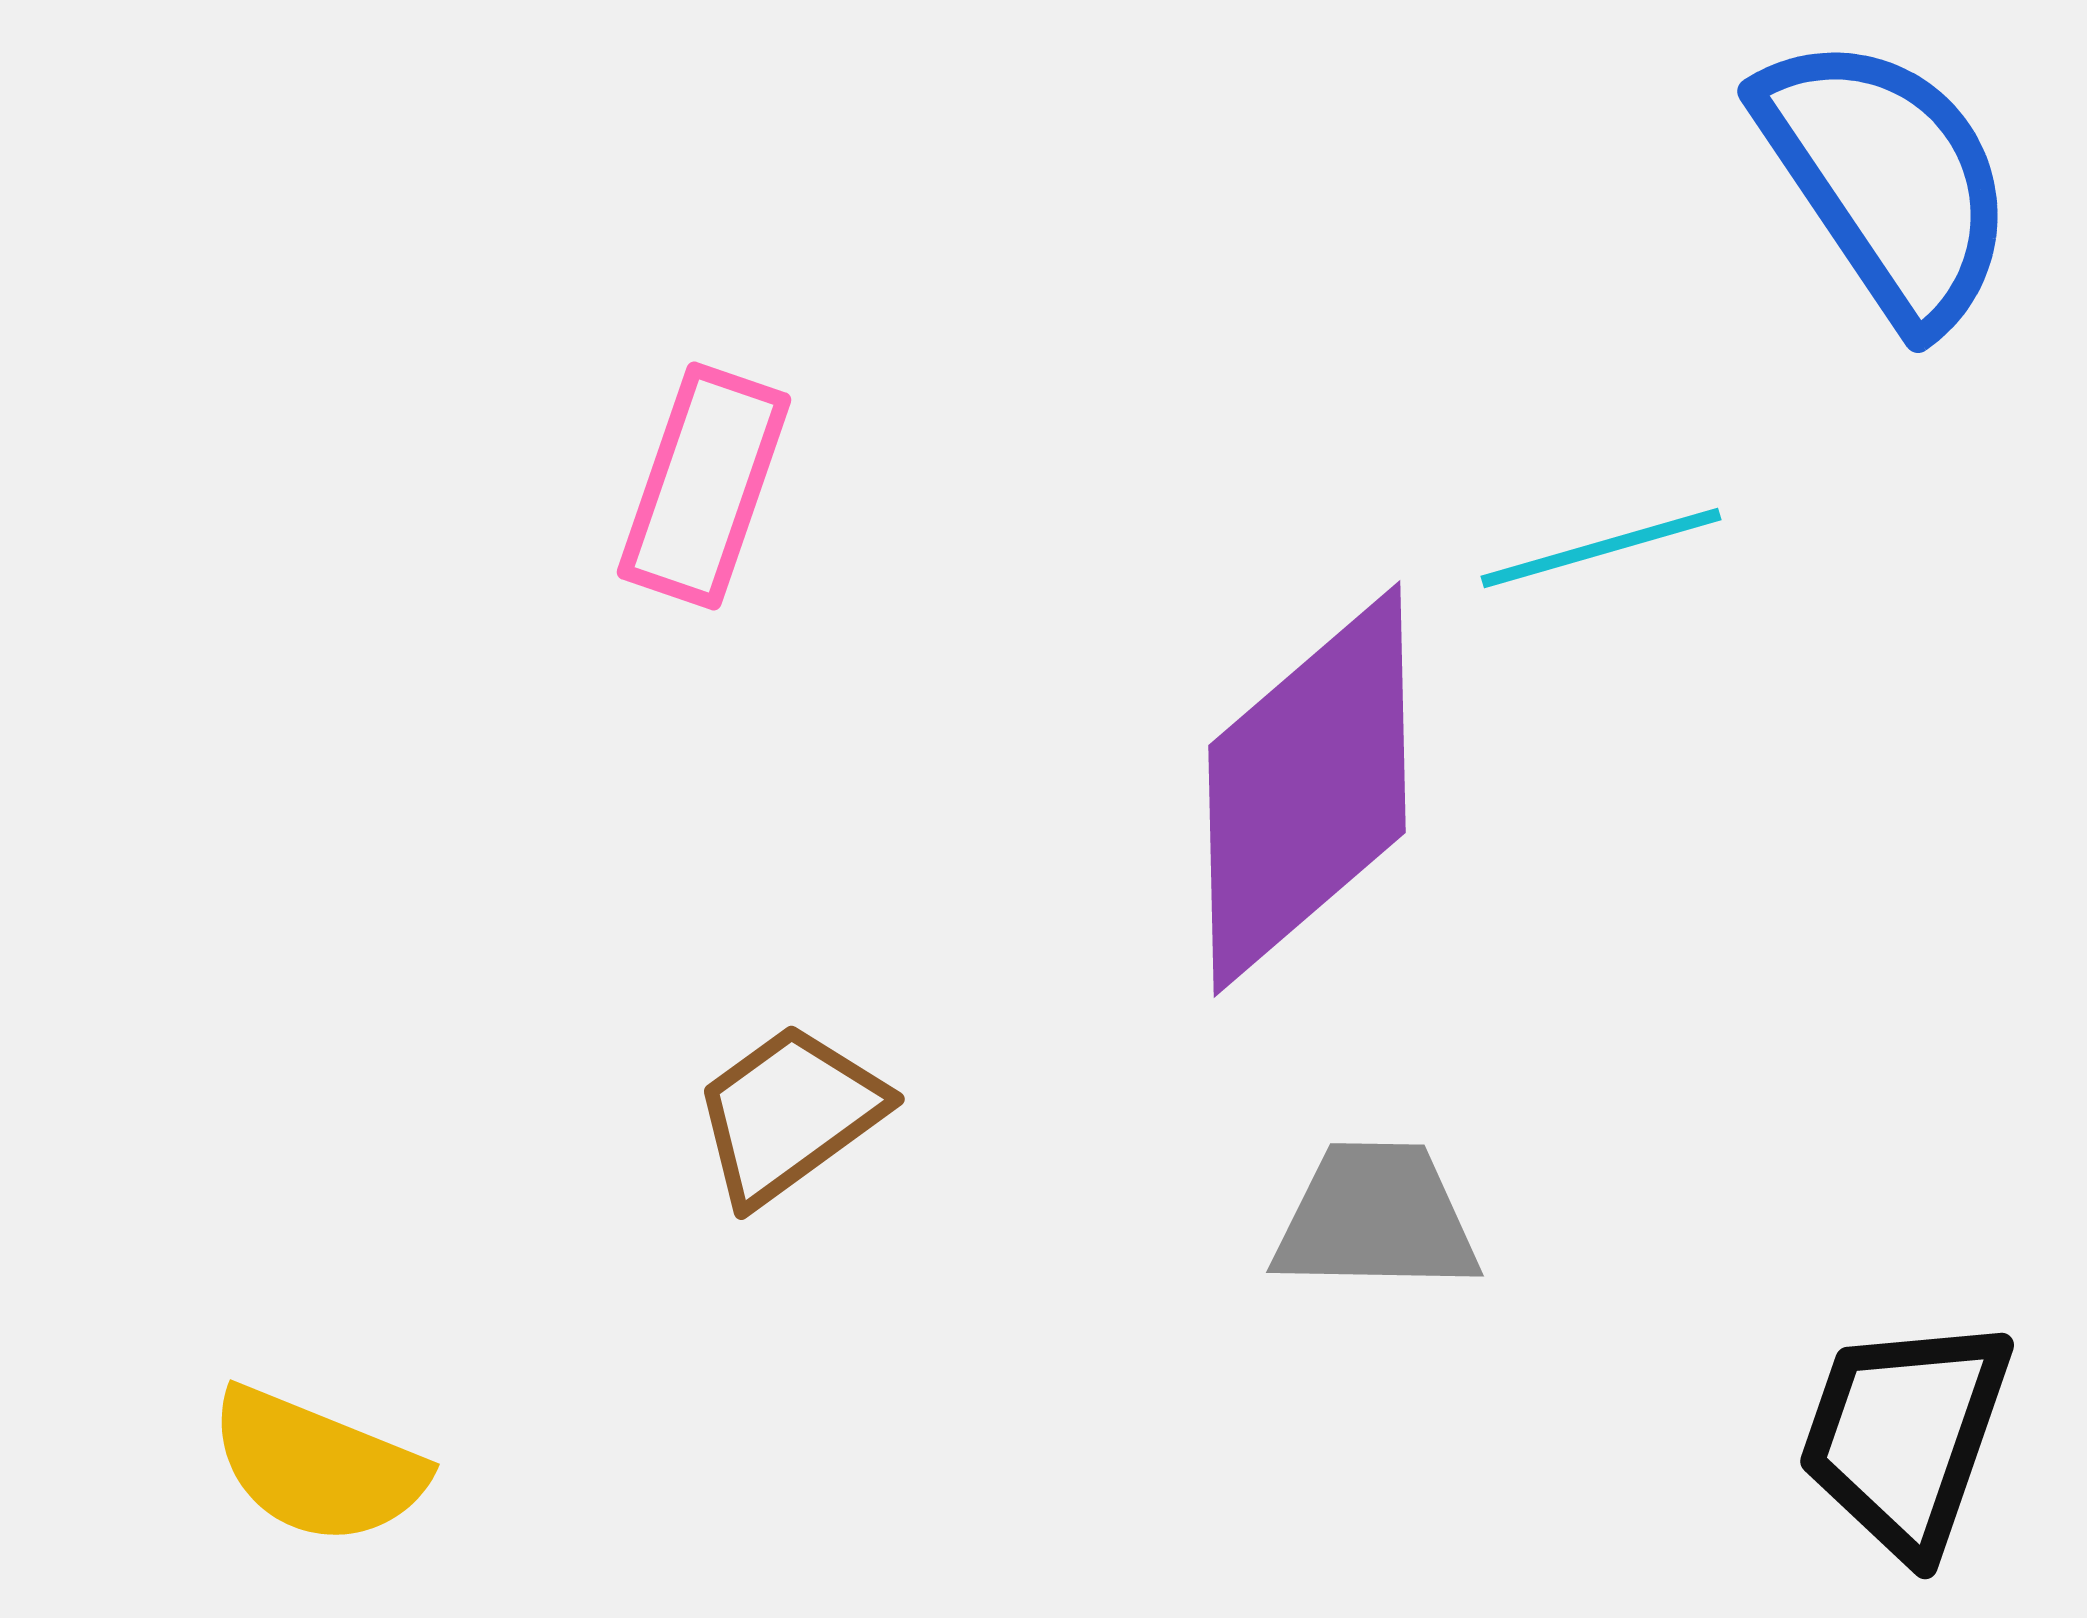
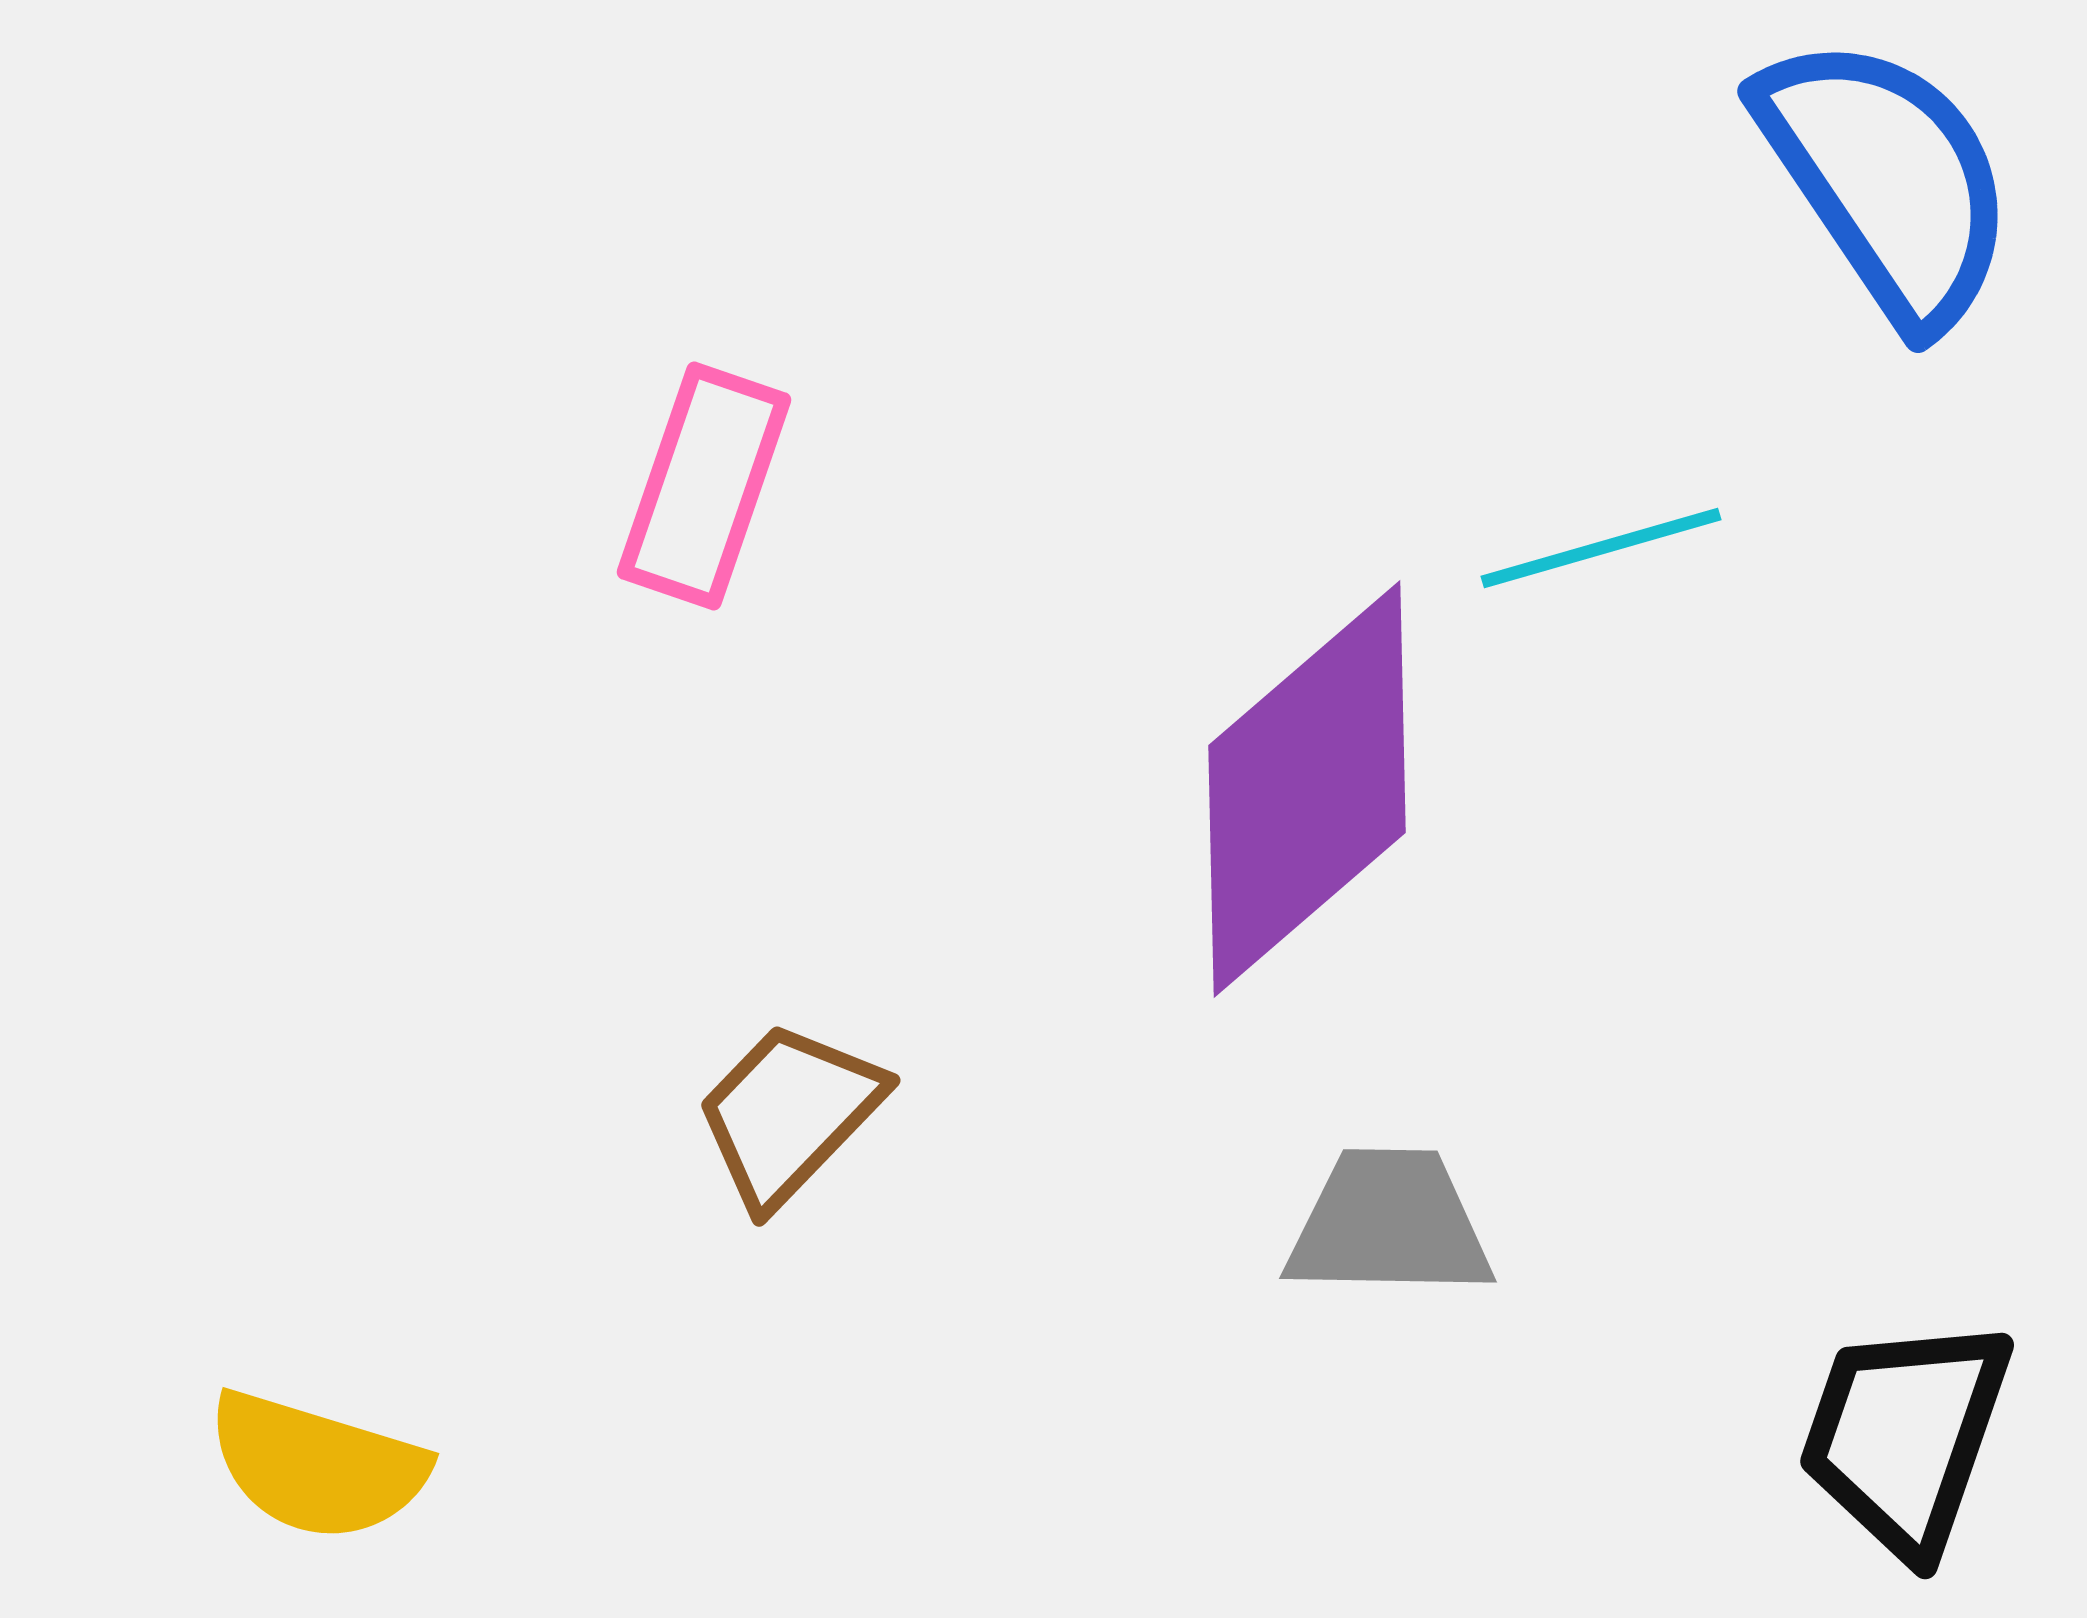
brown trapezoid: rotated 10 degrees counterclockwise
gray trapezoid: moved 13 px right, 6 px down
yellow semicircle: rotated 5 degrees counterclockwise
